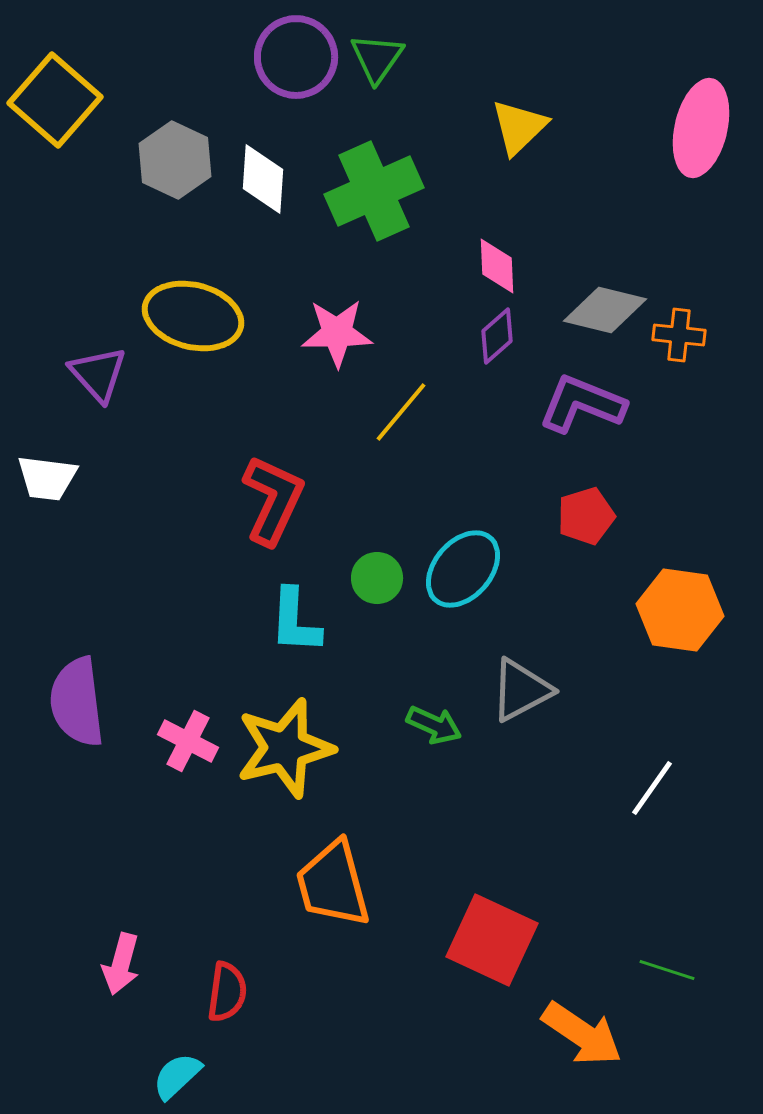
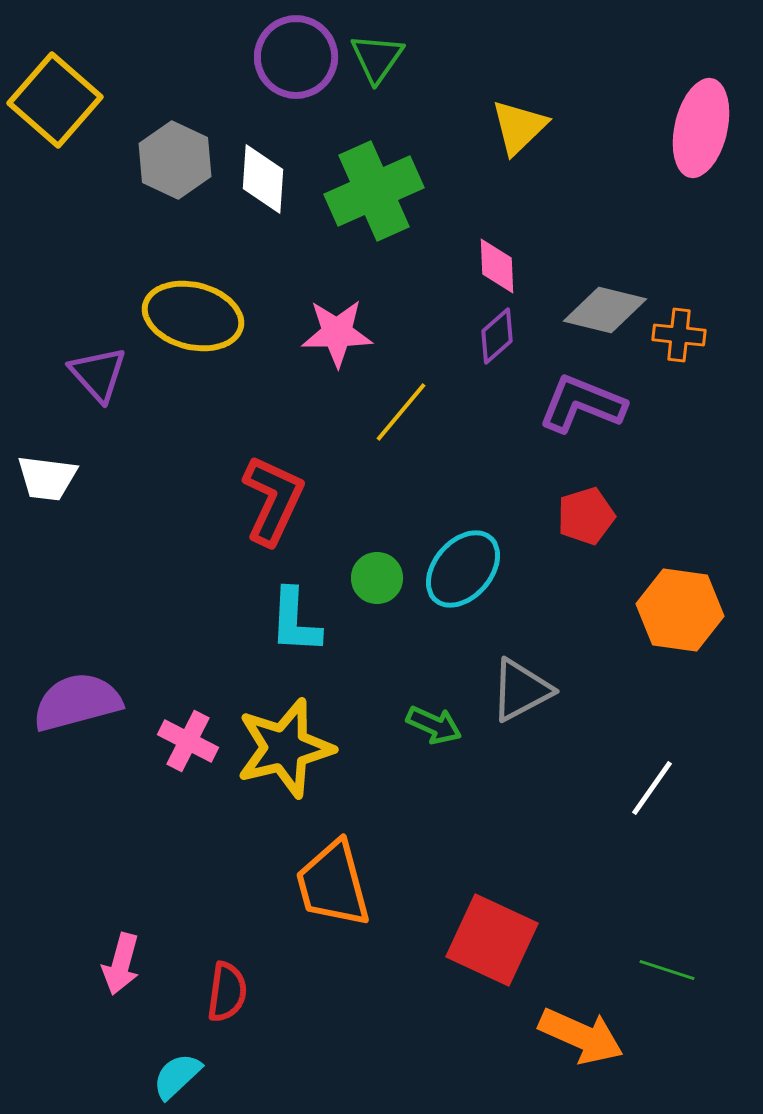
purple semicircle: rotated 82 degrees clockwise
orange arrow: moved 1 px left, 2 px down; rotated 10 degrees counterclockwise
